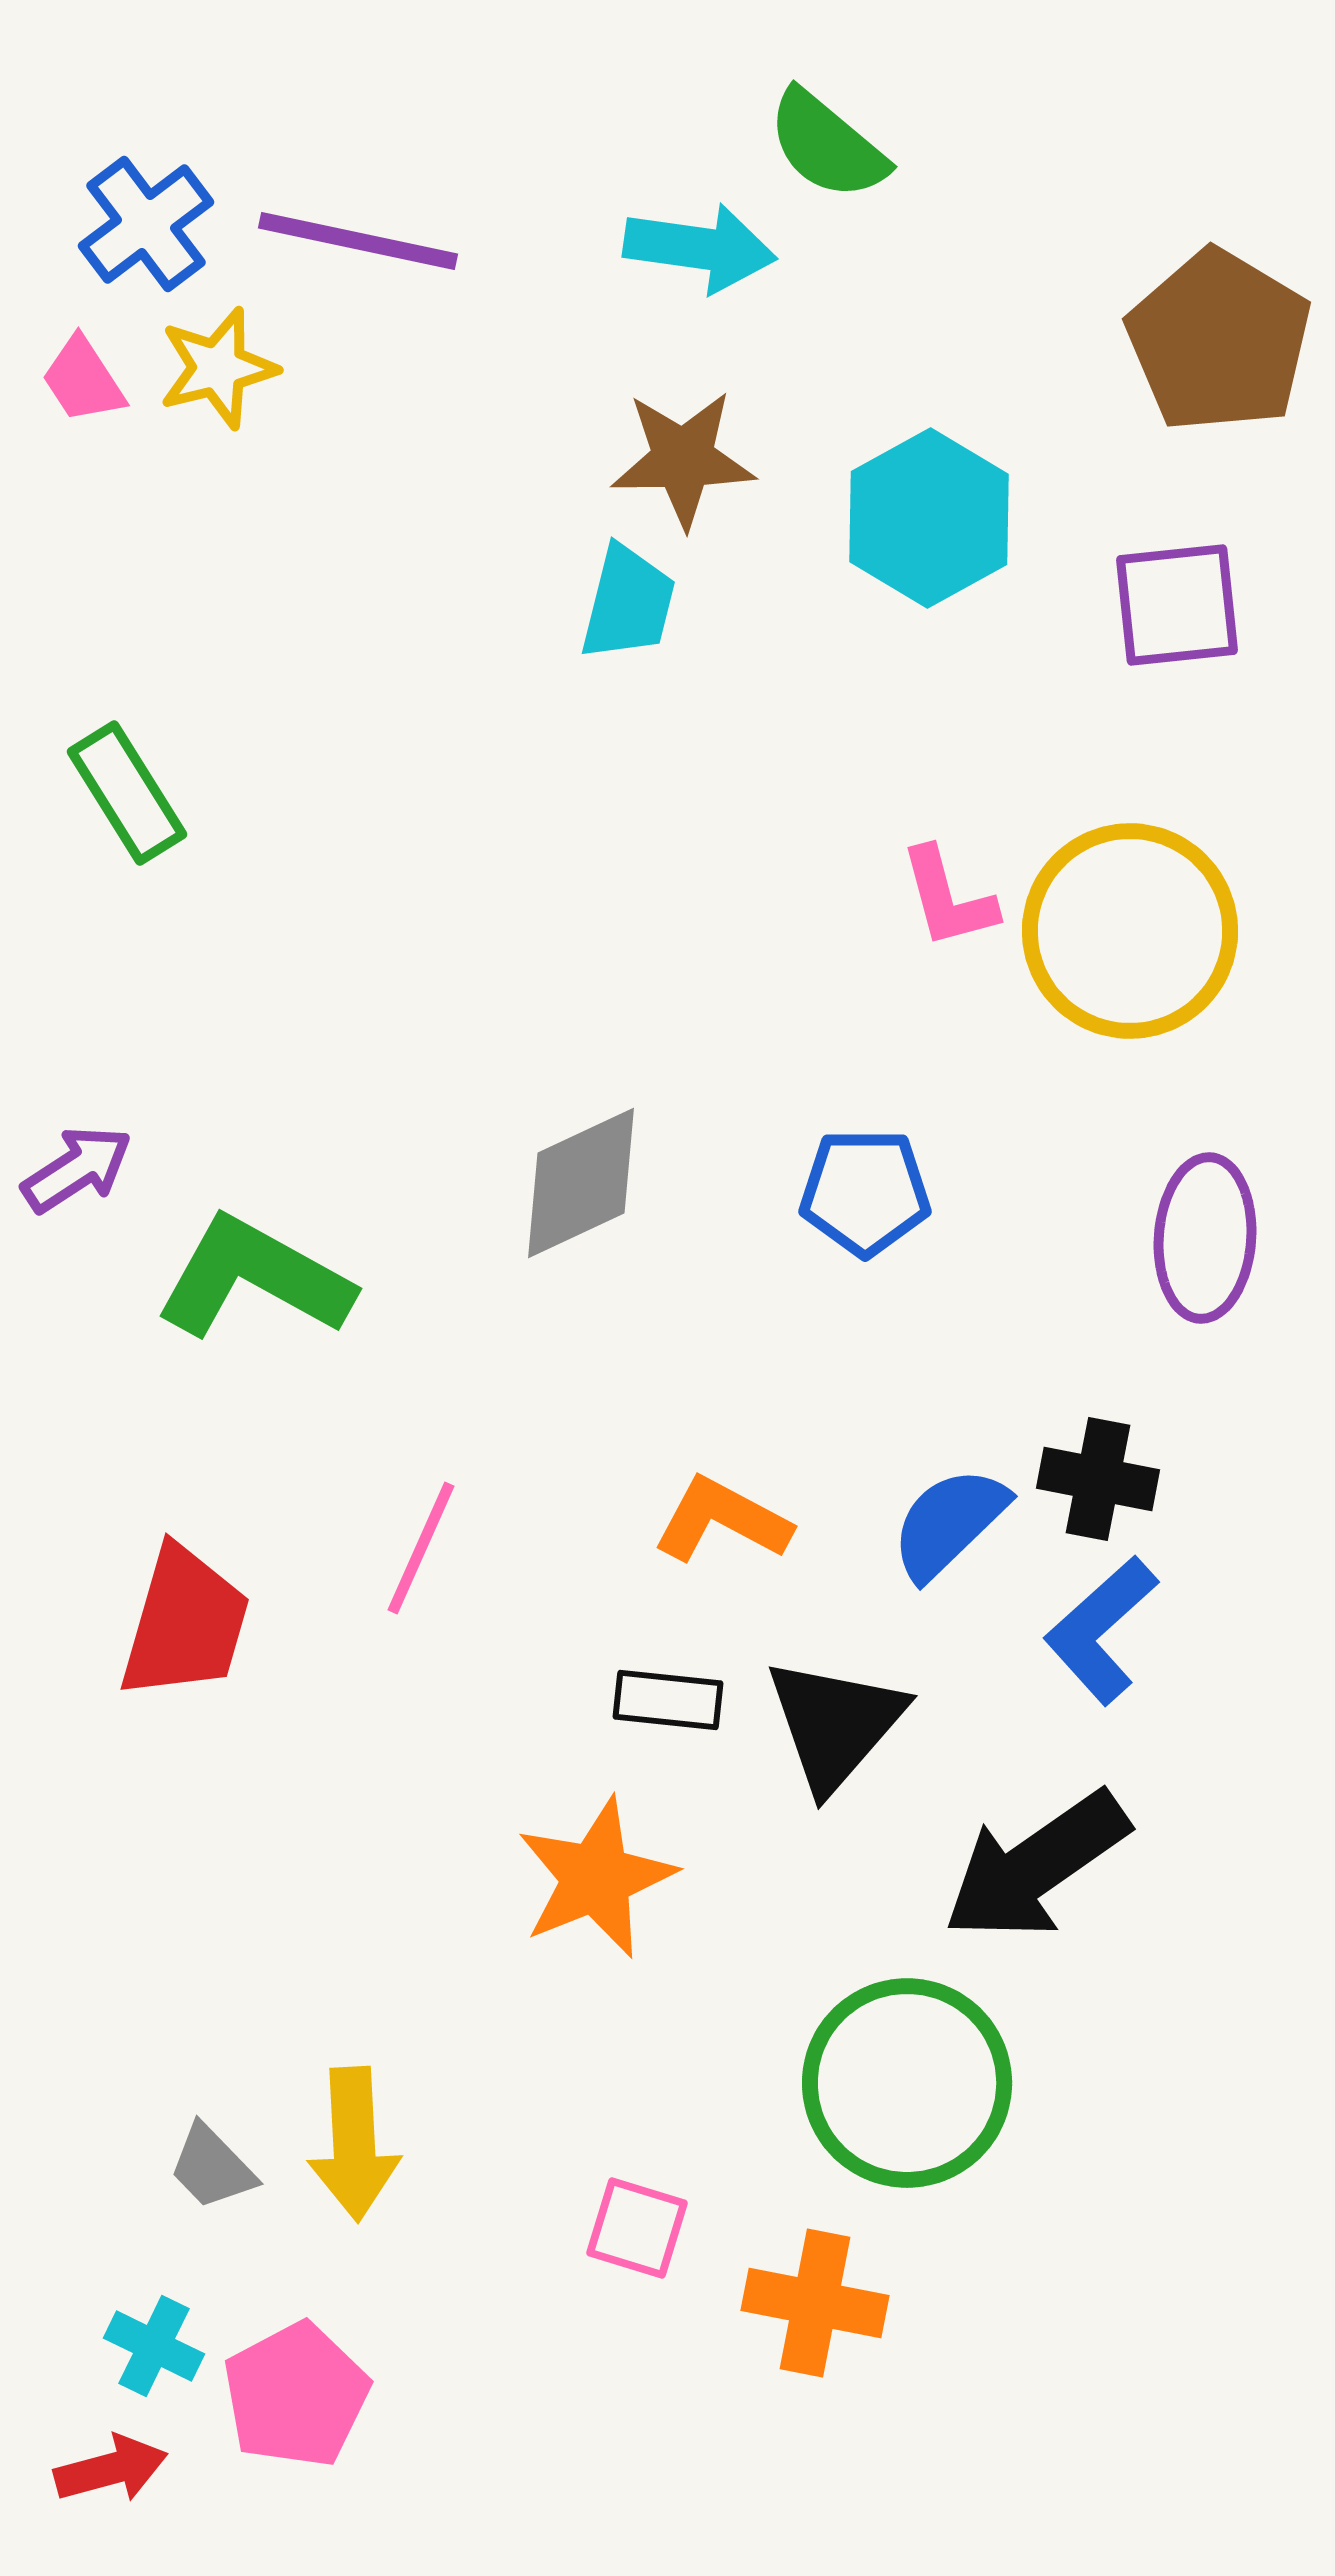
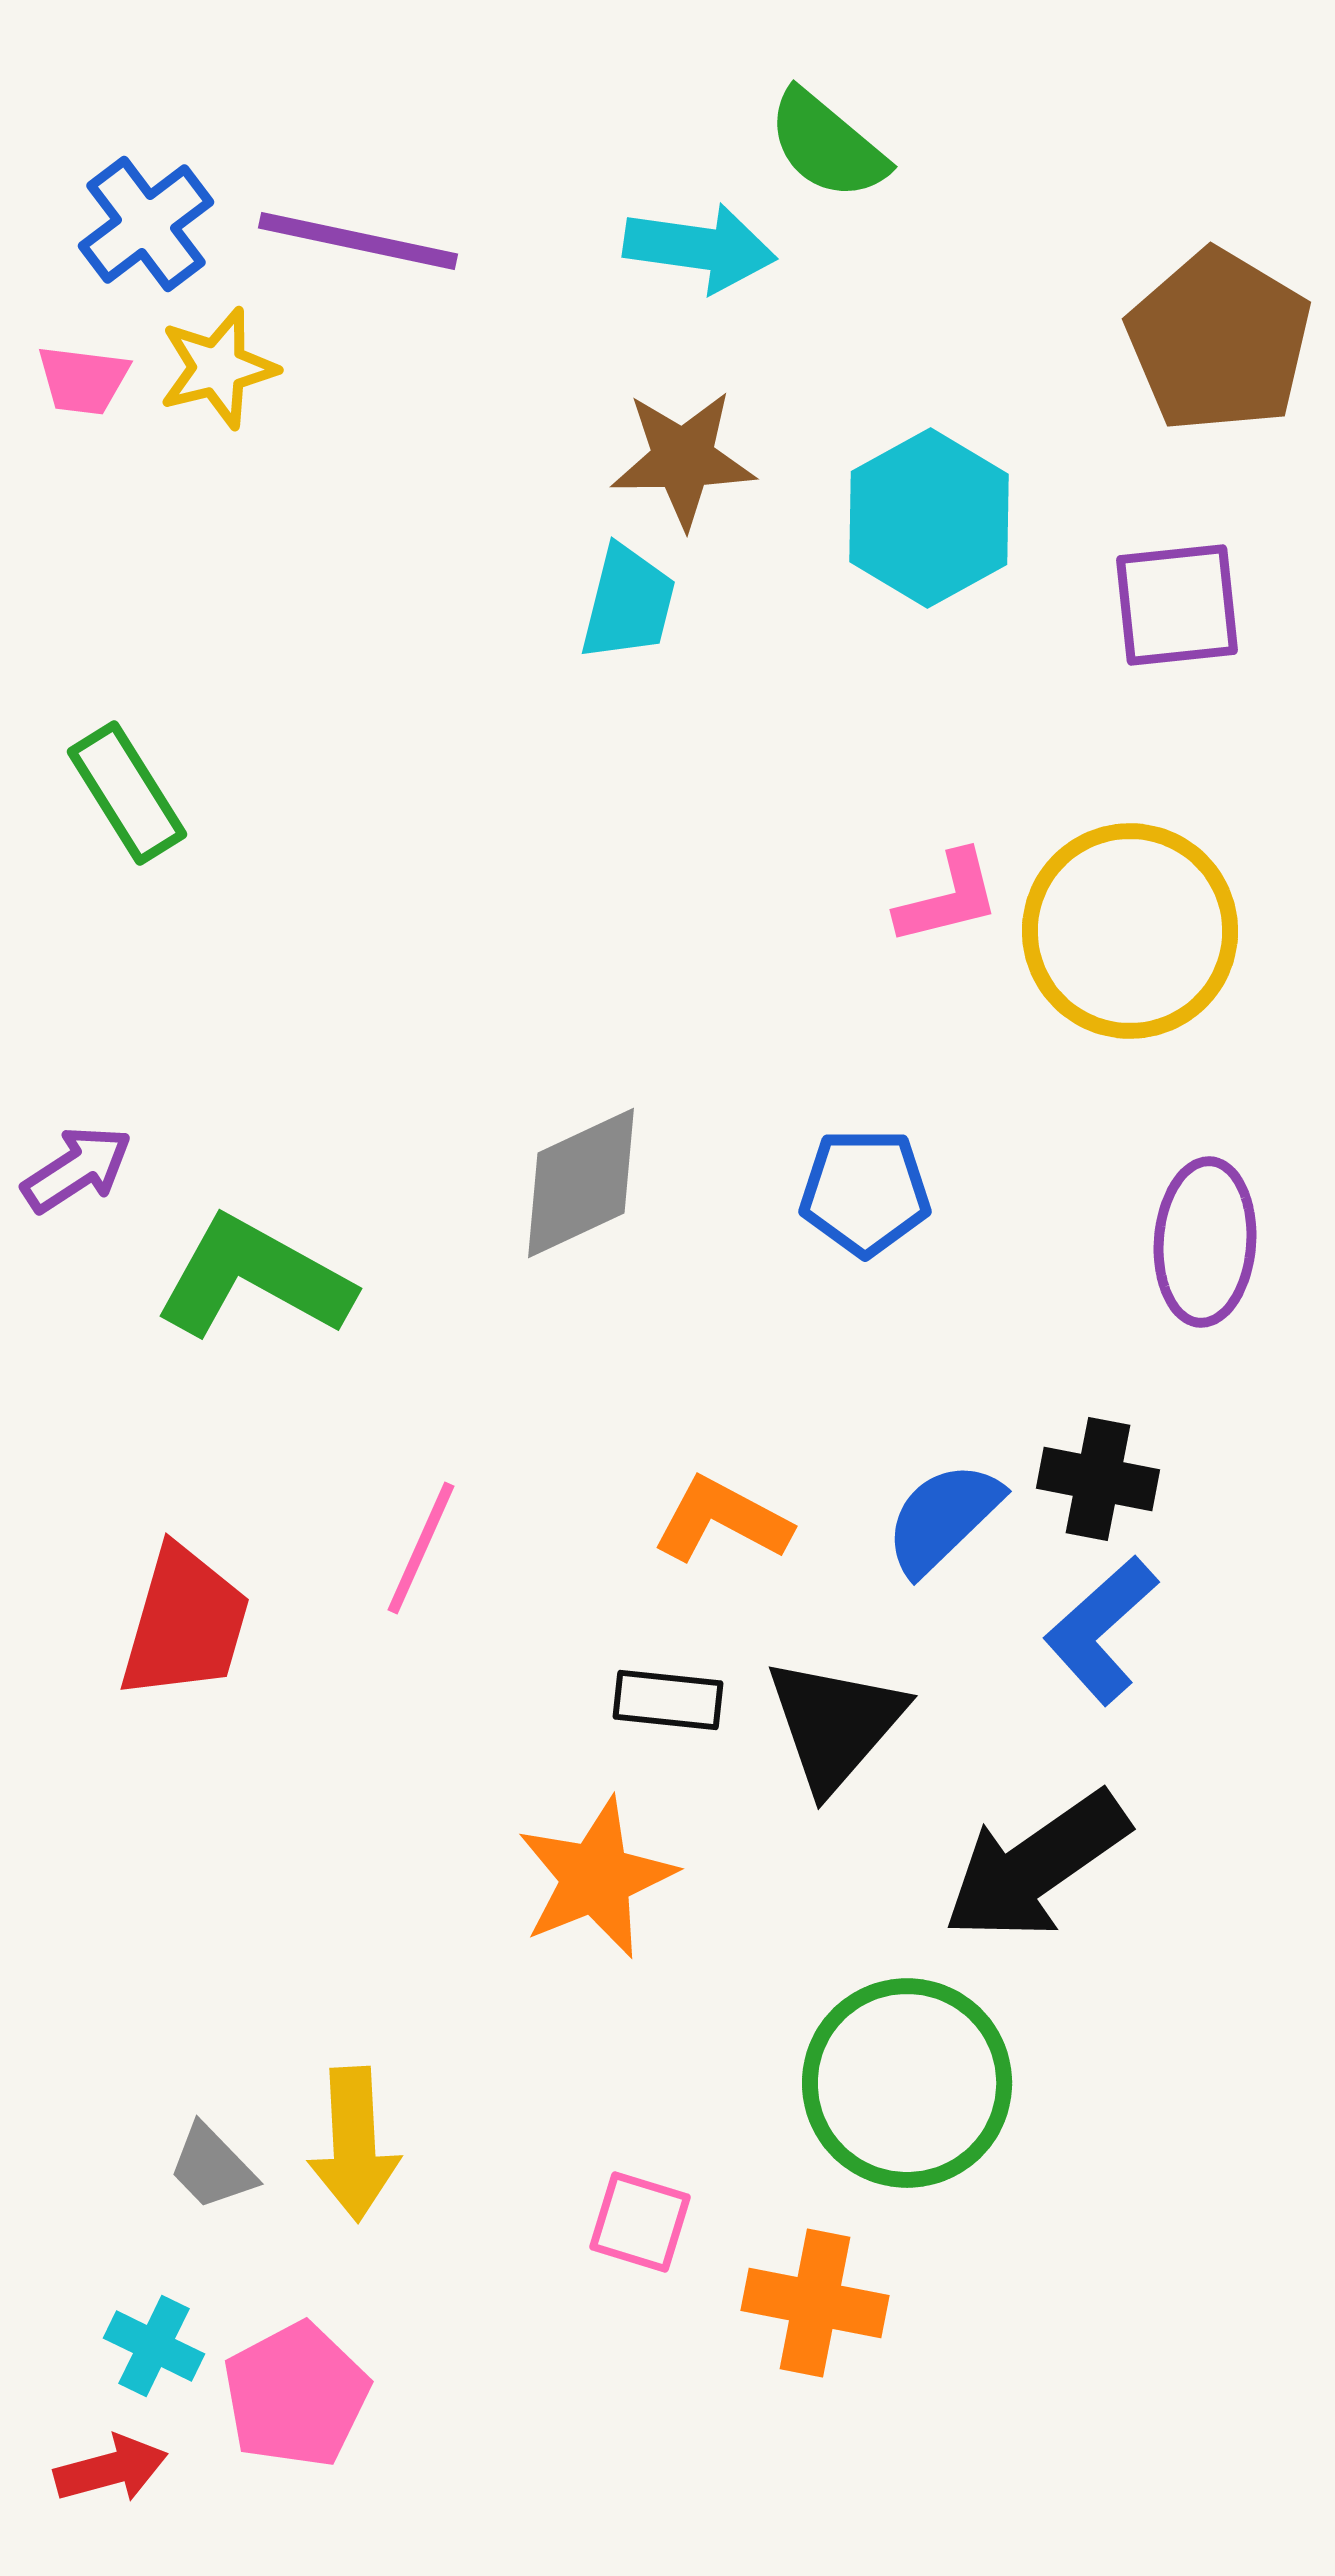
pink trapezoid: rotated 50 degrees counterclockwise
pink L-shape: rotated 89 degrees counterclockwise
purple ellipse: moved 4 px down
blue semicircle: moved 6 px left, 5 px up
pink square: moved 3 px right, 6 px up
